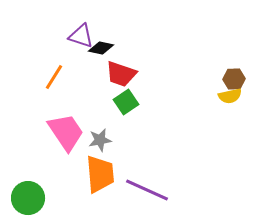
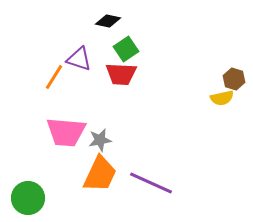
purple triangle: moved 2 px left, 23 px down
black diamond: moved 7 px right, 27 px up
red trapezoid: rotated 16 degrees counterclockwise
brown hexagon: rotated 20 degrees clockwise
yellow semicircle: moved 8 px left, 2 px down
green square: moved 53 px up
pink trapezoid: rotated 129 degrees clockwise
orange trapezoid: rotated 30 degrees clockwise
purple line: moved 4 px right, 7 px up
